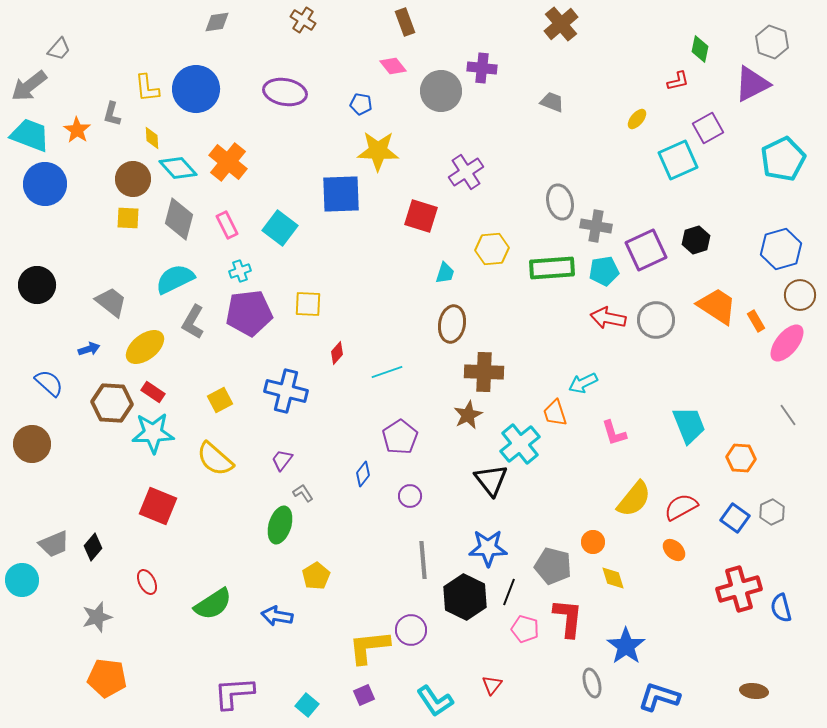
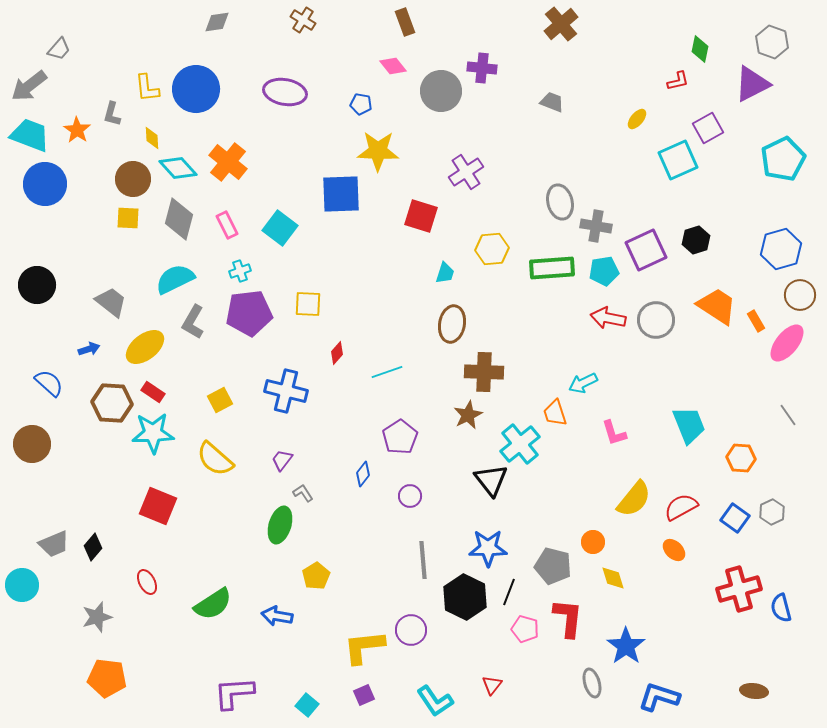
cyan circle at (22, 580): moved 5 px down
yellow L-shape at (369, 647): moved 5 px left
